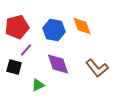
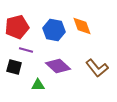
purple line: rotated 64 degrees clockwise
purple diamond: moved 2 px down; rotated 30 degrees counterclockwise
green triangle: rotated 24 degrees clockwise
